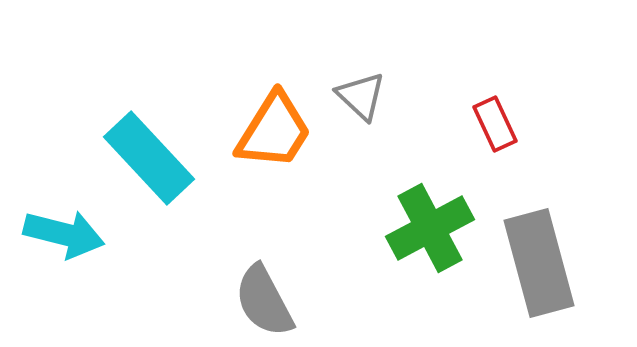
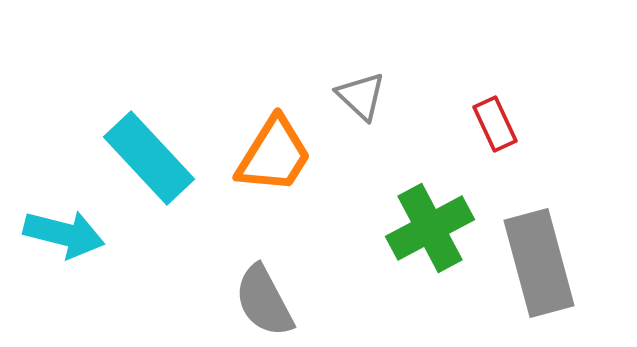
orange trapezoid: moved 24 px down
